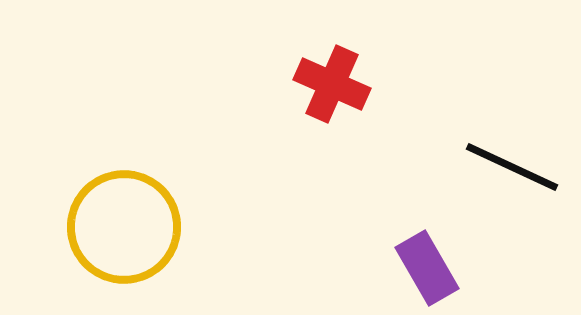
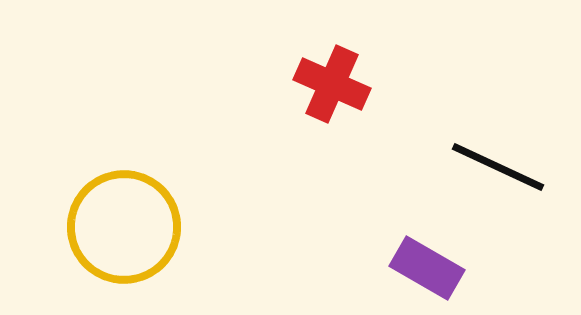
black line: moved 14 px left
purple rectangle: rotated 30 degrees counterclockwise
